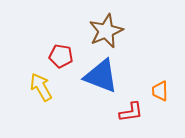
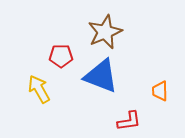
brown star: moved 1 px left, 1 px down
red pentagon: rotated 10 degrees counterclockwise
yellow arrow: moved 2 px left, 2 px down
red L-shape: moved 2 px left, 9 px down
